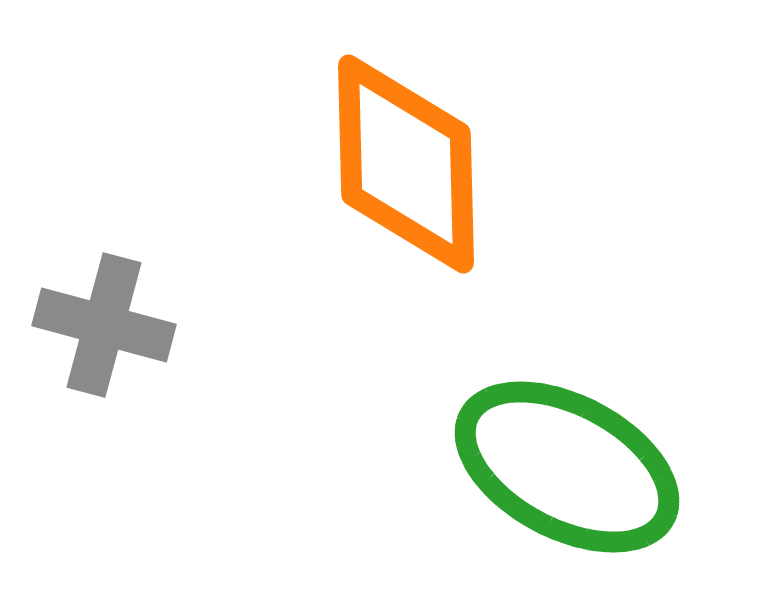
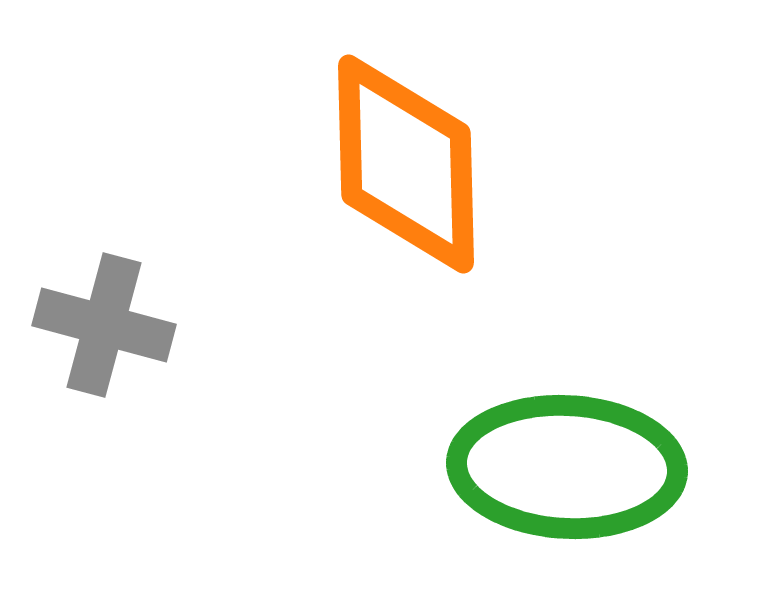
green ellipse: rotated 25 degrees counterclockwise
